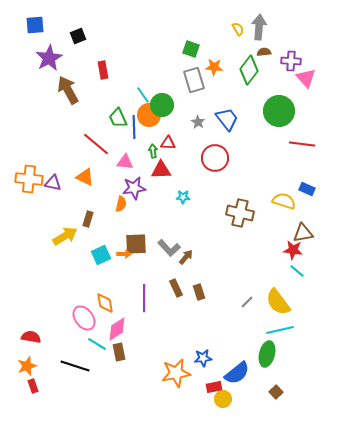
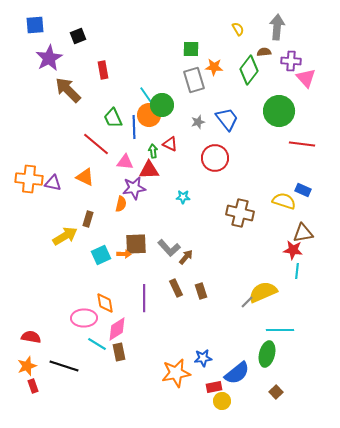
gray arrow at (259, 27): moved 18 px right
green square at (191, 49): rotated 18 degrees counterclockwise
brown arrow at (68, 90): rotated 16 degrees counterclockwise
cyan line at (143, 95): moved 3 px right
green trapezoid at (118, 118): moved 5 px left
gray star at (198, 122): rotated 24 degrees clockwise
red triangle at (168, 143): moved 2 px right, 1 px down; rotated 21 degrees clockwise
red triangle at (161, 170): moved 12 px left
blue rectangle at (307, 189): moved 4 px left, 1 px down
cyan line at (297, 271): rotated 56 degrees clockwise
brown rectangle at (199, 292): moved 2 px right, 1 px up
yellow semicircle at (278, 302): moved 15 px left, 10 px up; rotated 104 degrees clockwise
pink ellipse at (84, 318): rotated 55 degrees counterclockwise
cyan line at (280, 330): rotated 12 degrees clockwise
black line at (75, 366): moved 11 px left
yellow circle at (223, 399): moved 1 px left, 2 px down
